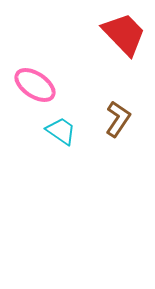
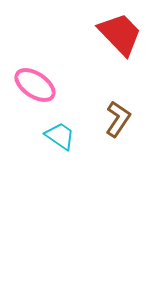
red trapezoid: moved 4 px left
cyan trapezoid: moved 1 px left, 5 px down
